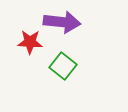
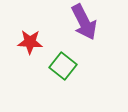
purple arrow: moved 22 px right; rotated 57 degrees clockwise
